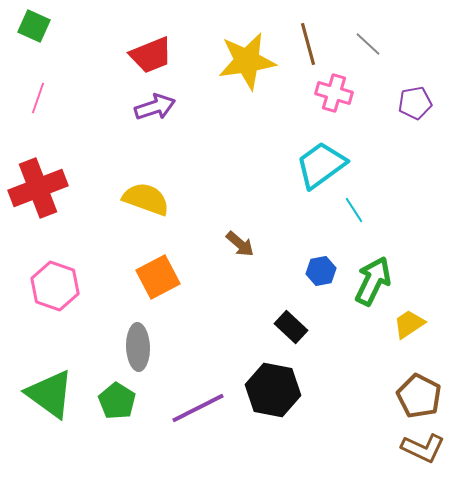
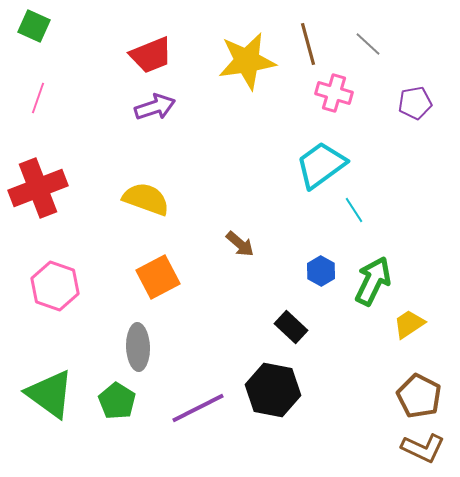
blue hexagon: rotated 20 degrees counterclockwise
